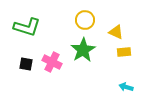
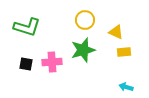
green star: rotated 15 degrees clockwise
pink cross: rotated 30 degrees counterclockwise
